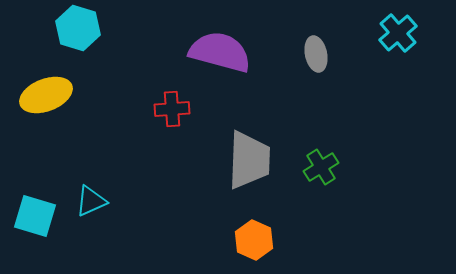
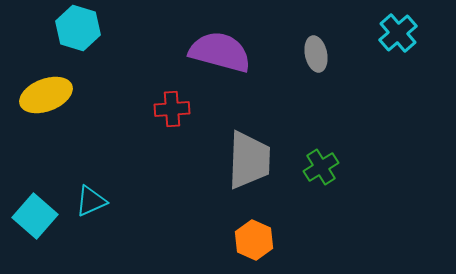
cyan square: rotated 24 degrees clockwise
